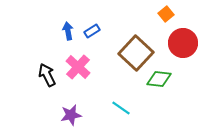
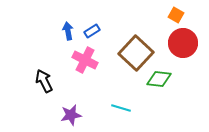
orange square: moved 10 px right, 1 px down; rotated 21 degrees counterclockwise
pink cross: moved 7 px right, 7 px up; rotated 15 degrees counterclockwise
black arrow: moved 3 px left, 6 px down
cyan line: rotated 18 degrees counterclockwise
